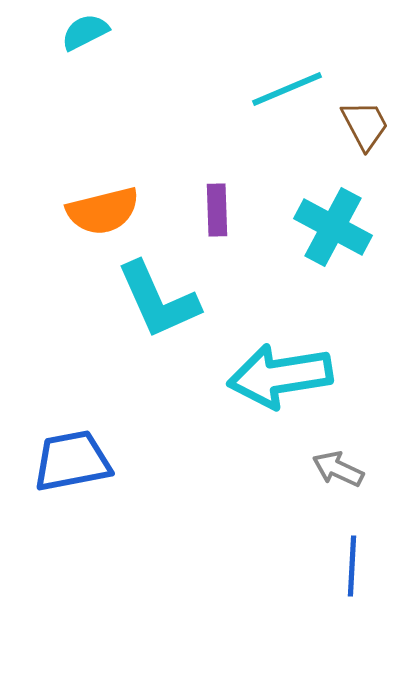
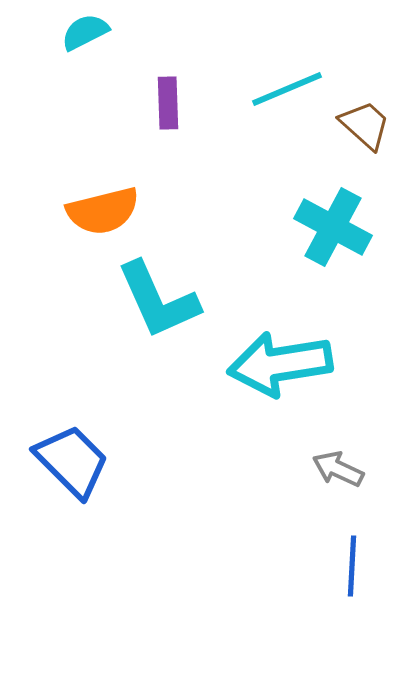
brown trapezoid: rotated 20 degrees counterclockwise
purple rectangle: moved 49 px left, 107 px up
cyan arrow: moved 12 px up
blue trapezoid: rotated 56 degrees clockwise
